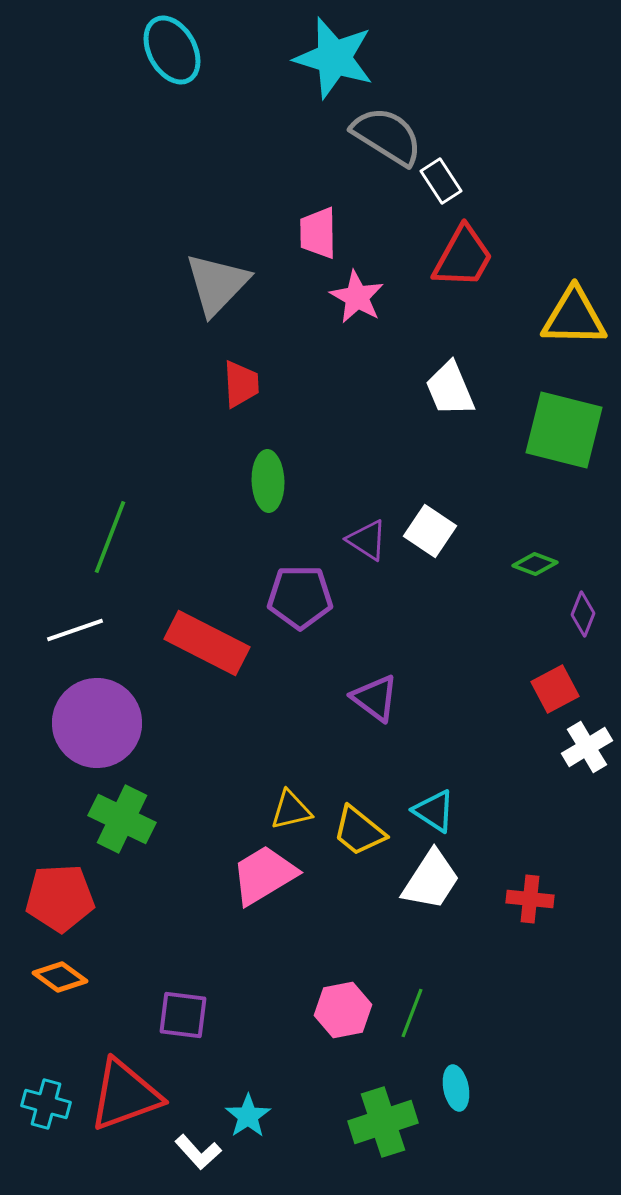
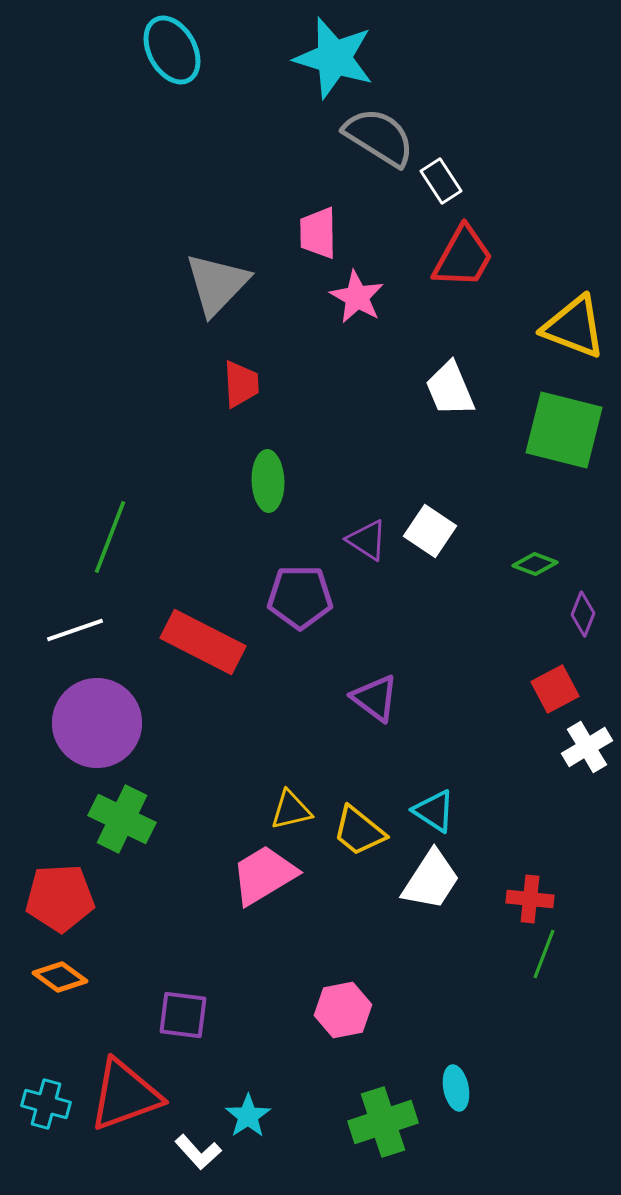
gray semicircle at (387, 136): moved 8 px left, 1 px down
yellow triangle at (574, 317): moved 10 px down; rotated 20 degrees clockwise
red rectangle at (207, 643): moved 4 px left, 1 px up
green line at (412, 1013): moved 132 px right, 59 px up
